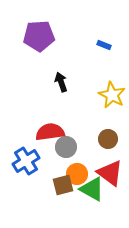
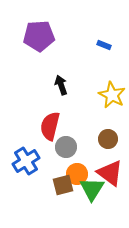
black arrow: moved 3 px down
red semicircle: moved 6 px up; rotated 68 degrees counterclockwise
green triangle: rotated 32 degrees clockwise
